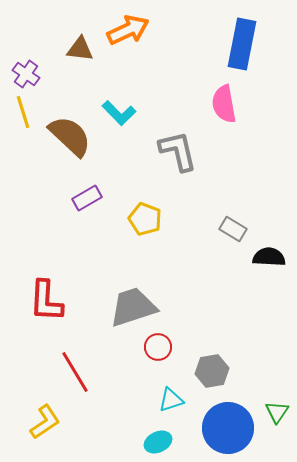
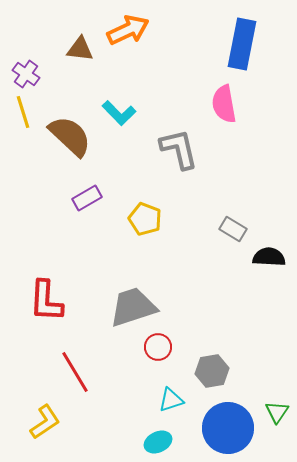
gray L-shape: moved 1 px right, 2 px up
